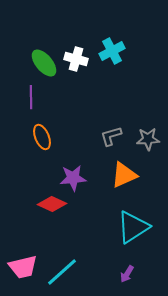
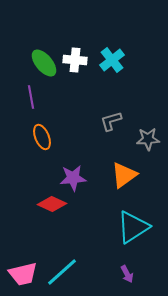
cyan cross: moved 9 px down; rotated 10 degrees counterclockwise
white cross: moved 1 px left, 1 px down; rotated 10 degrees counterclockwise
purple line: rotated 10 degrees counterclockwise
gray L-shape: moved 15 px up
orange triangle: rotated 12 degrees counterclockwise
pink trapezoid: moved 7 px down
purple arrow: rotated 60 degrees counterclockwise
